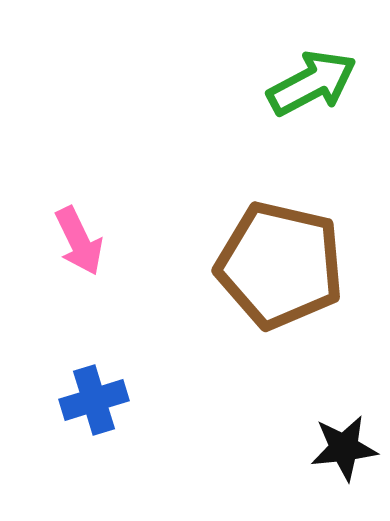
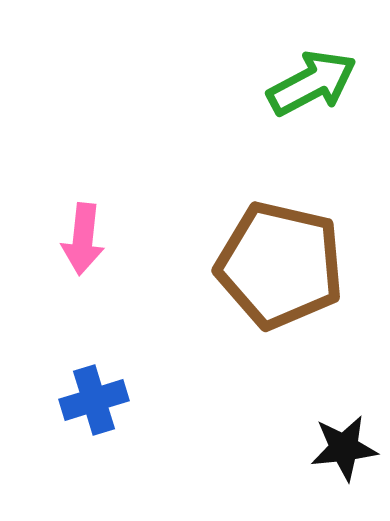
pink arrow: moved 4 px right, 2 px up; rotated 32 degrees clockwise
